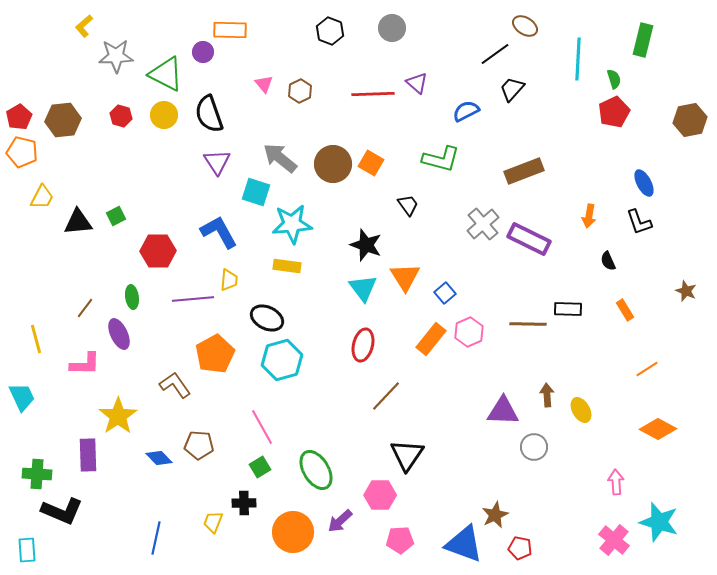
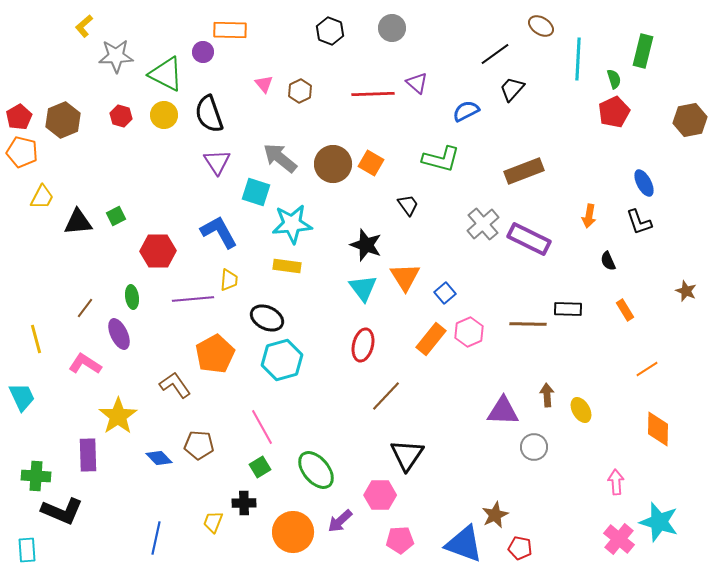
brown ellipse at (525, 26): moved 16 px right
green rectangle at (643, 40): moved 11 px down
brown hexagon at (63, 120): rotated 16 degrees counterclockwise
pink L-shape at (85, 364): rotated 148 degrees counterclockwise
orange diamond at (658, 429): rotated 63 degrees clockwise
green ellipse at (316, 470): rotated 9 degrees counterclockwise
green cross at (37, 474): moved 1 px left, 2 px down
pink cross at (614, 540): moved 5 px right, 1 px up
